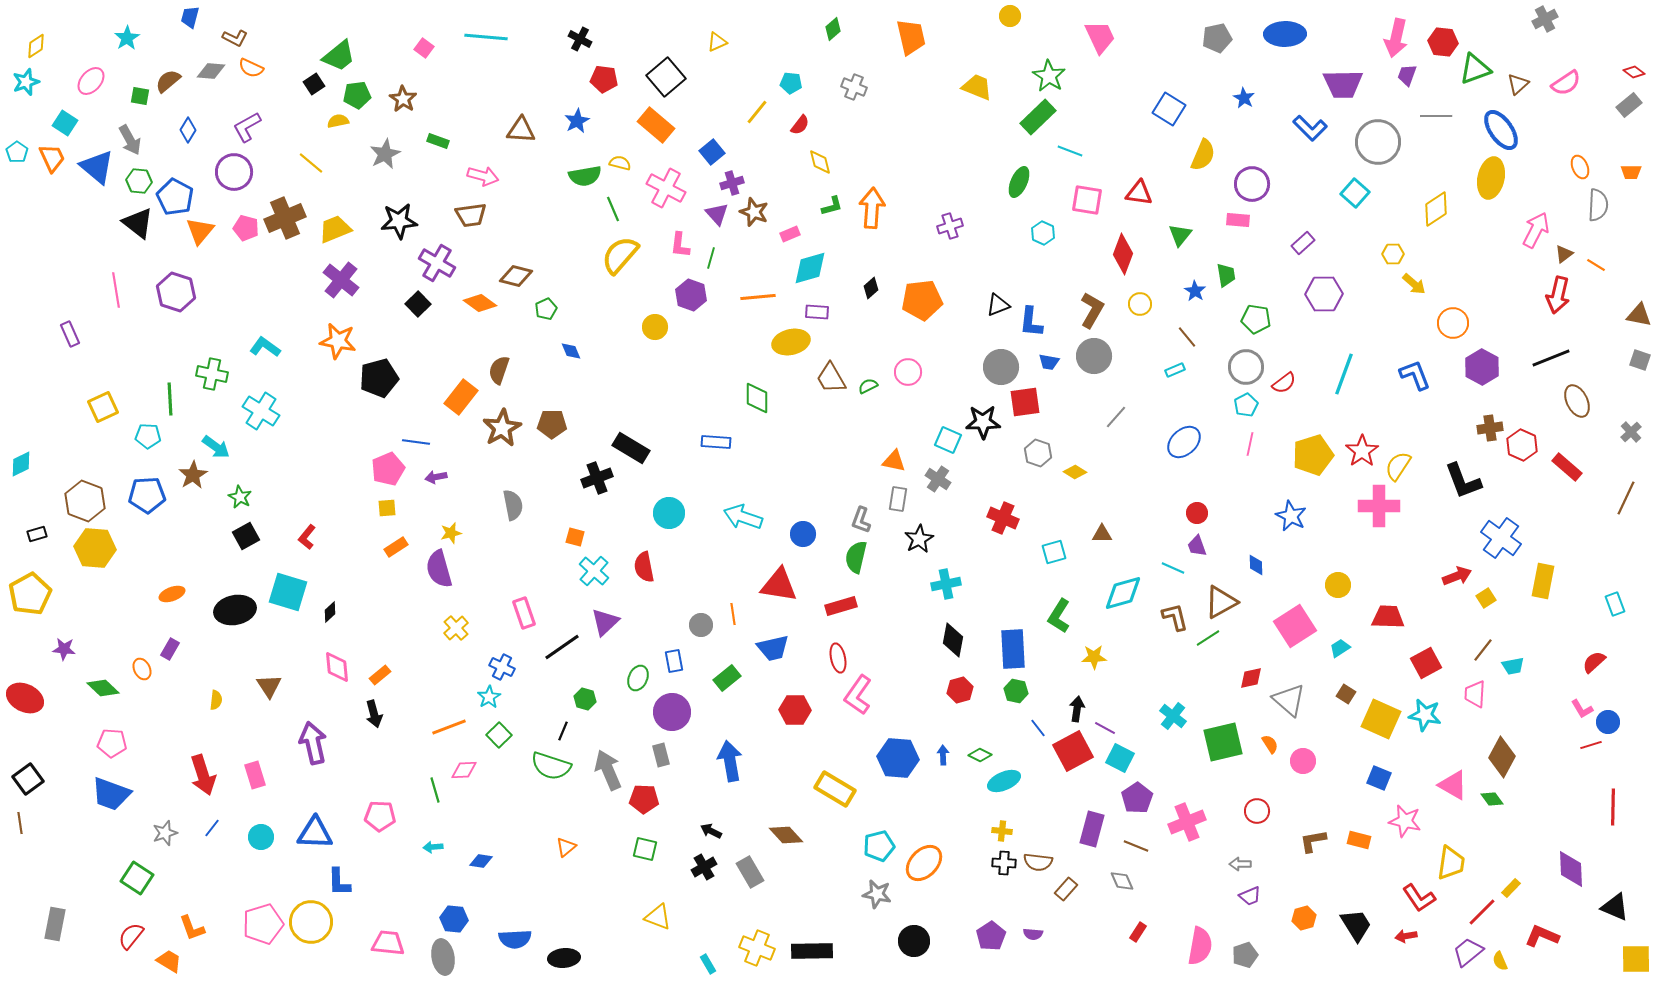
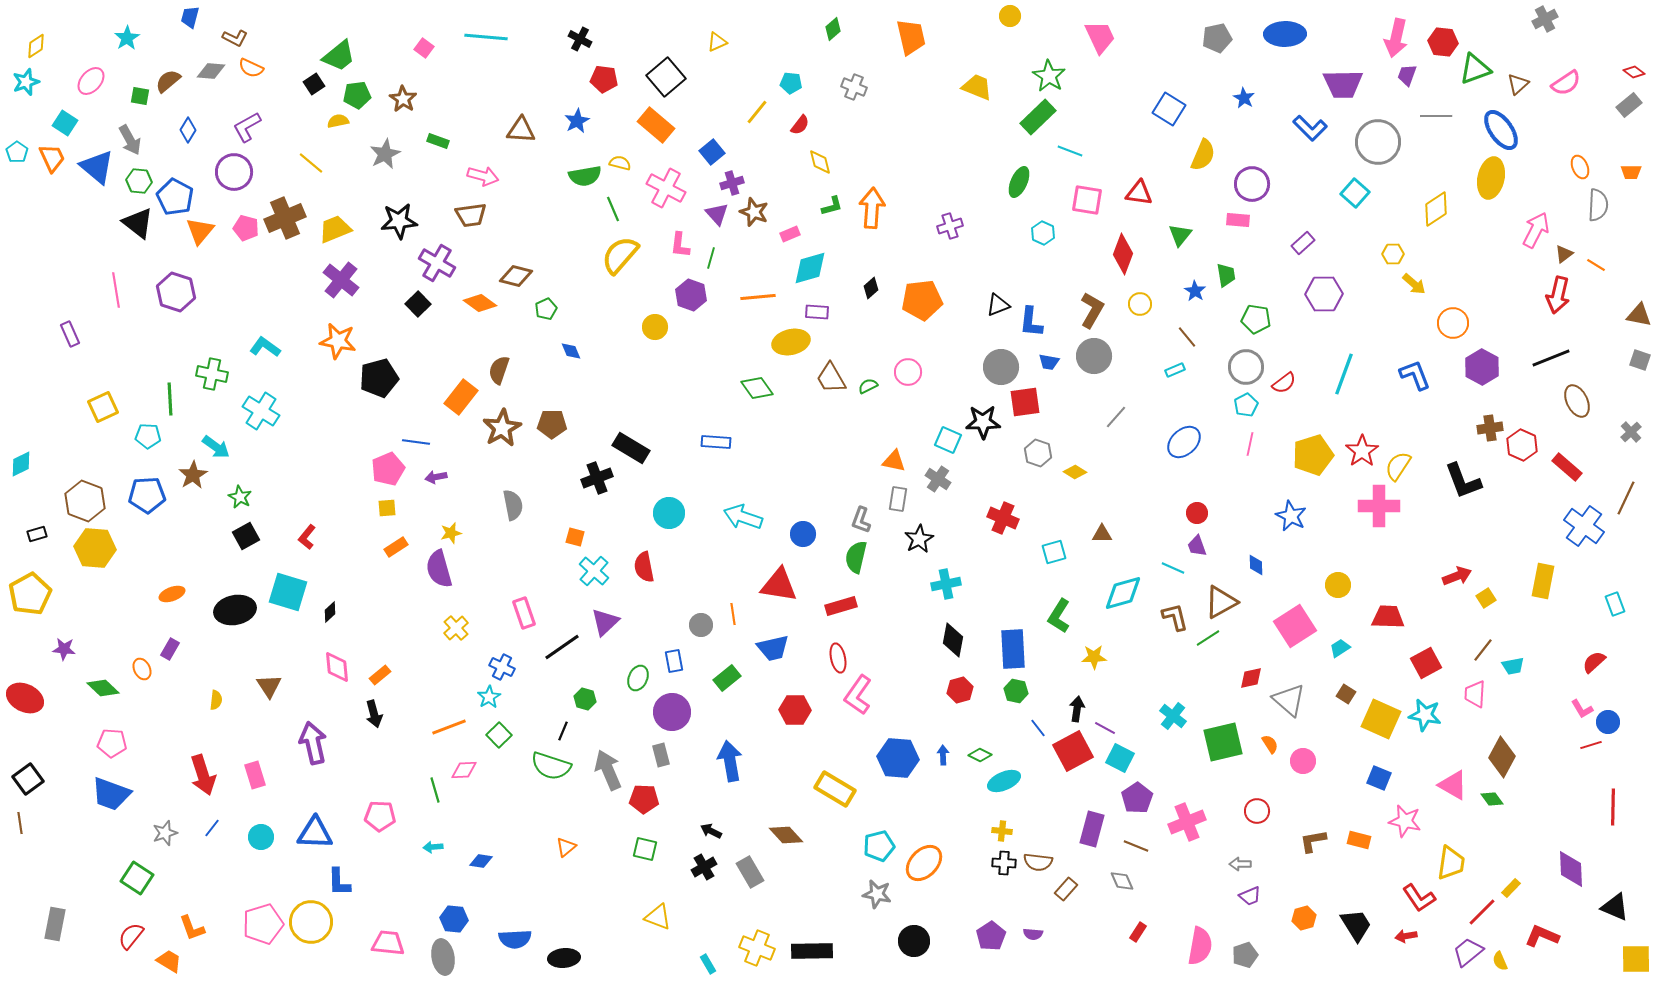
green diamond at (757, 398): moved 10 px up; rotated 36 degrees counterclockwise
blue cross at (1501, 538): moved 83 px right, 12 px up
